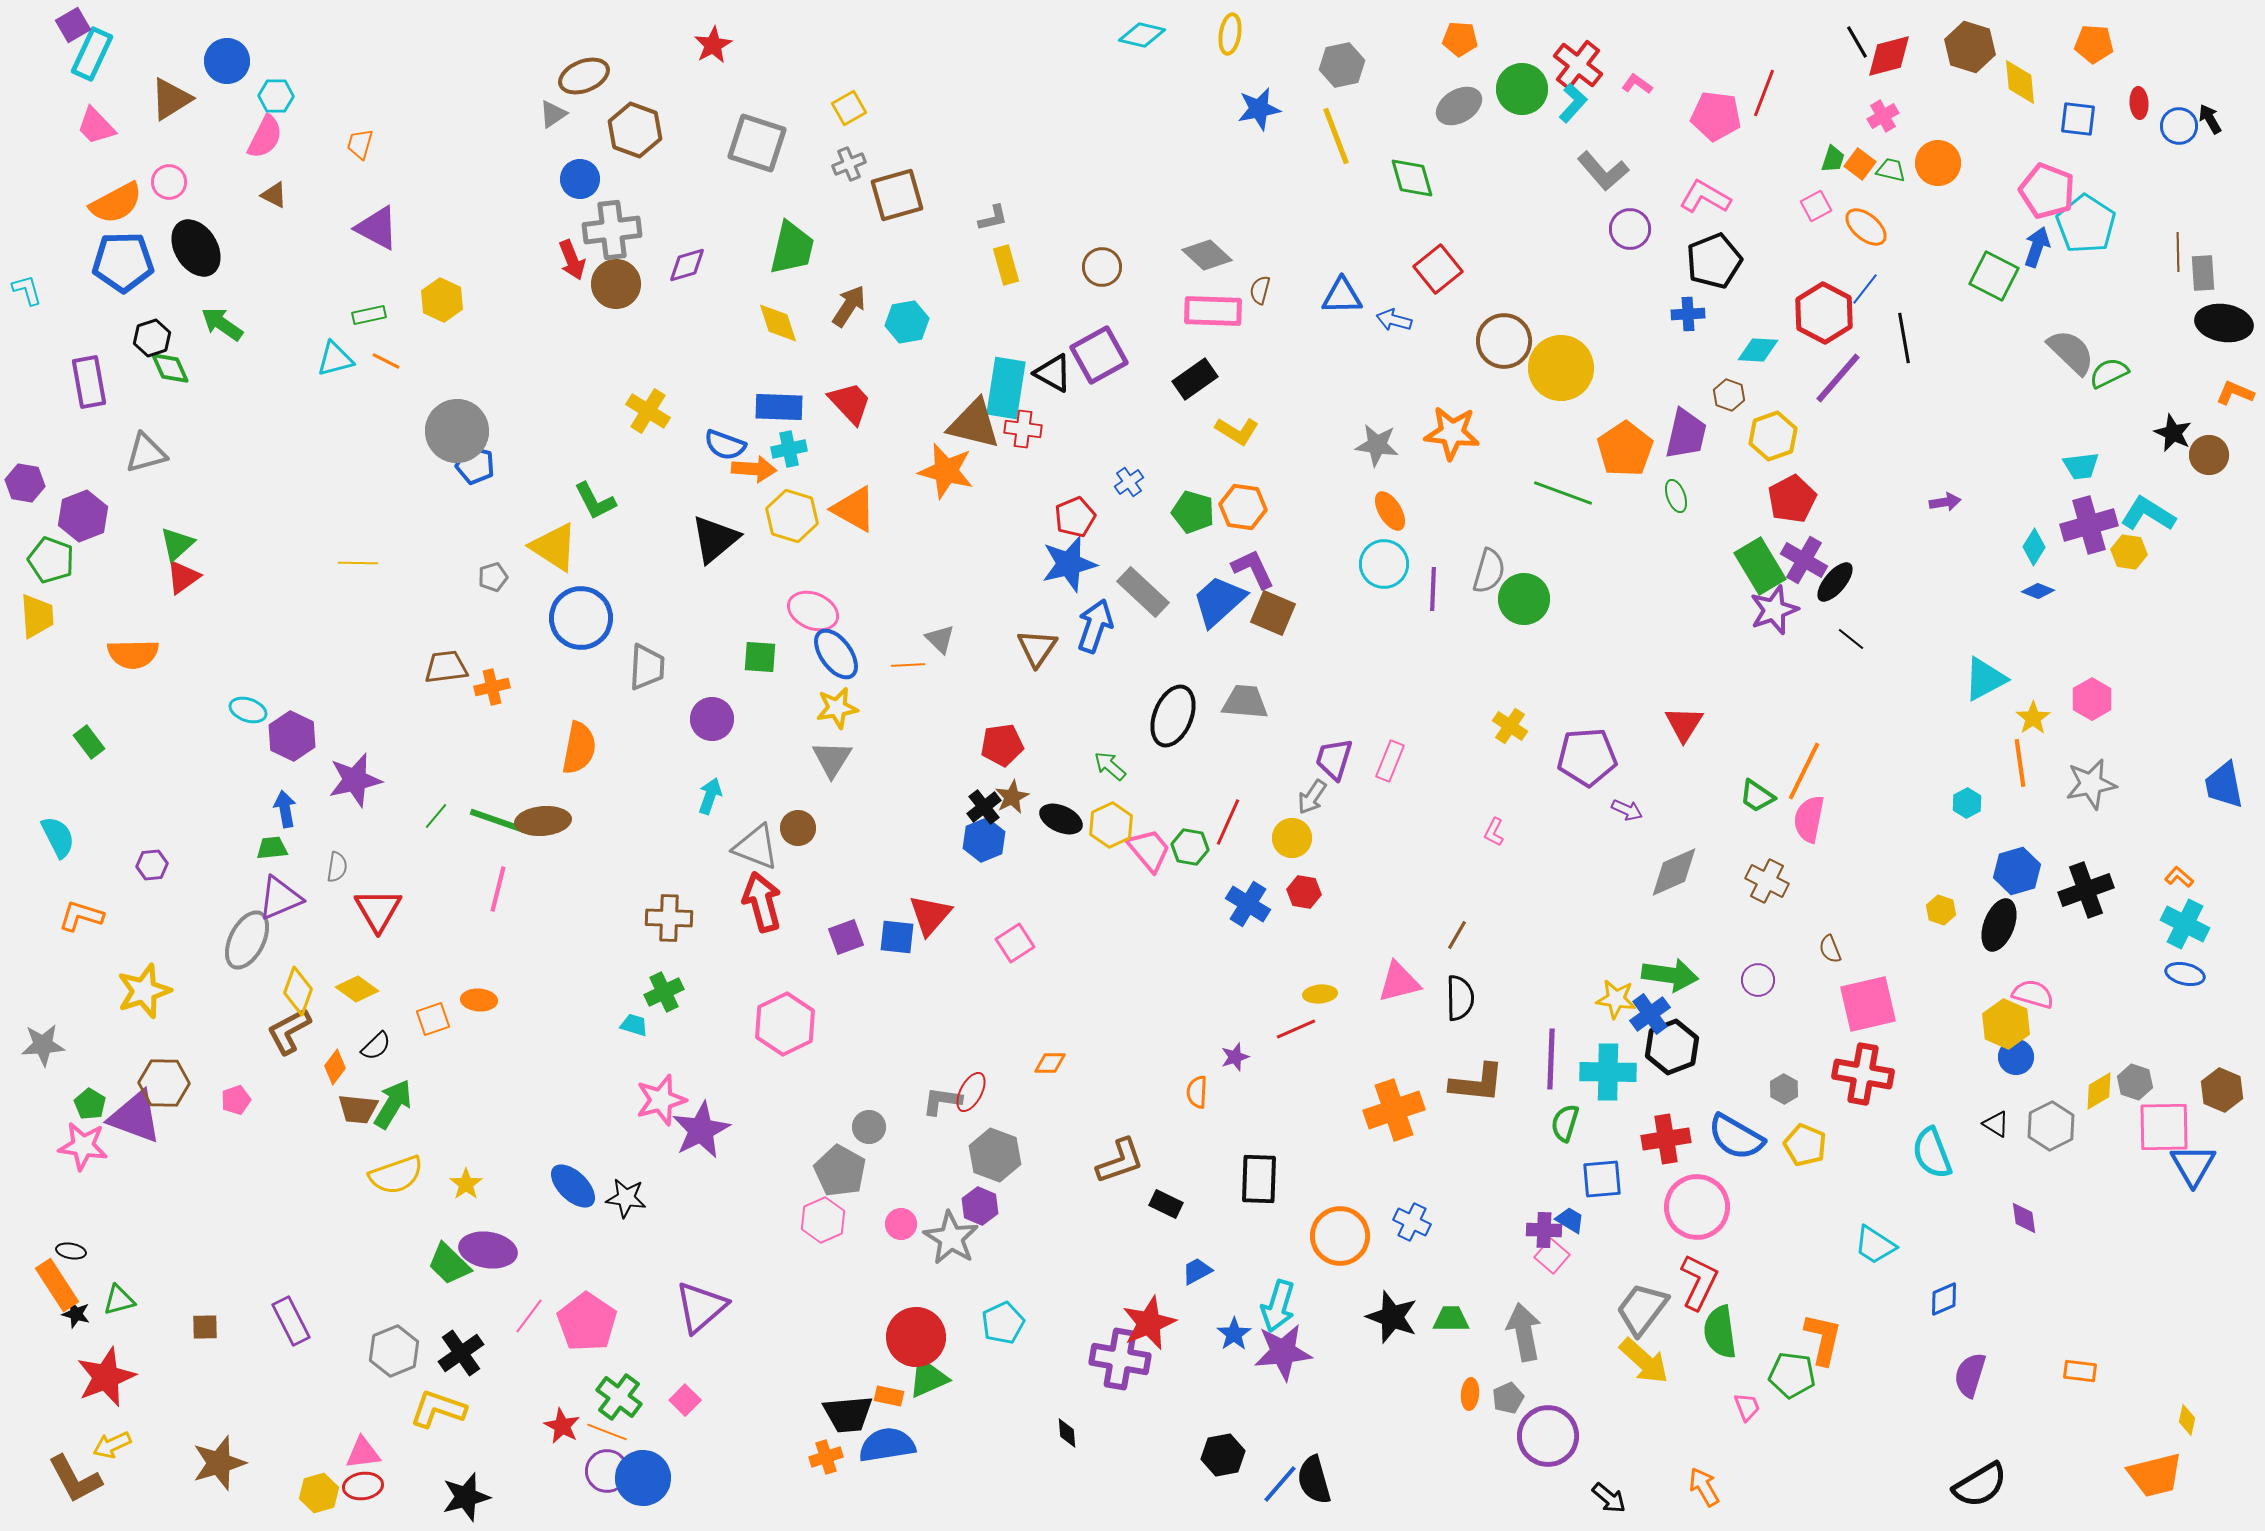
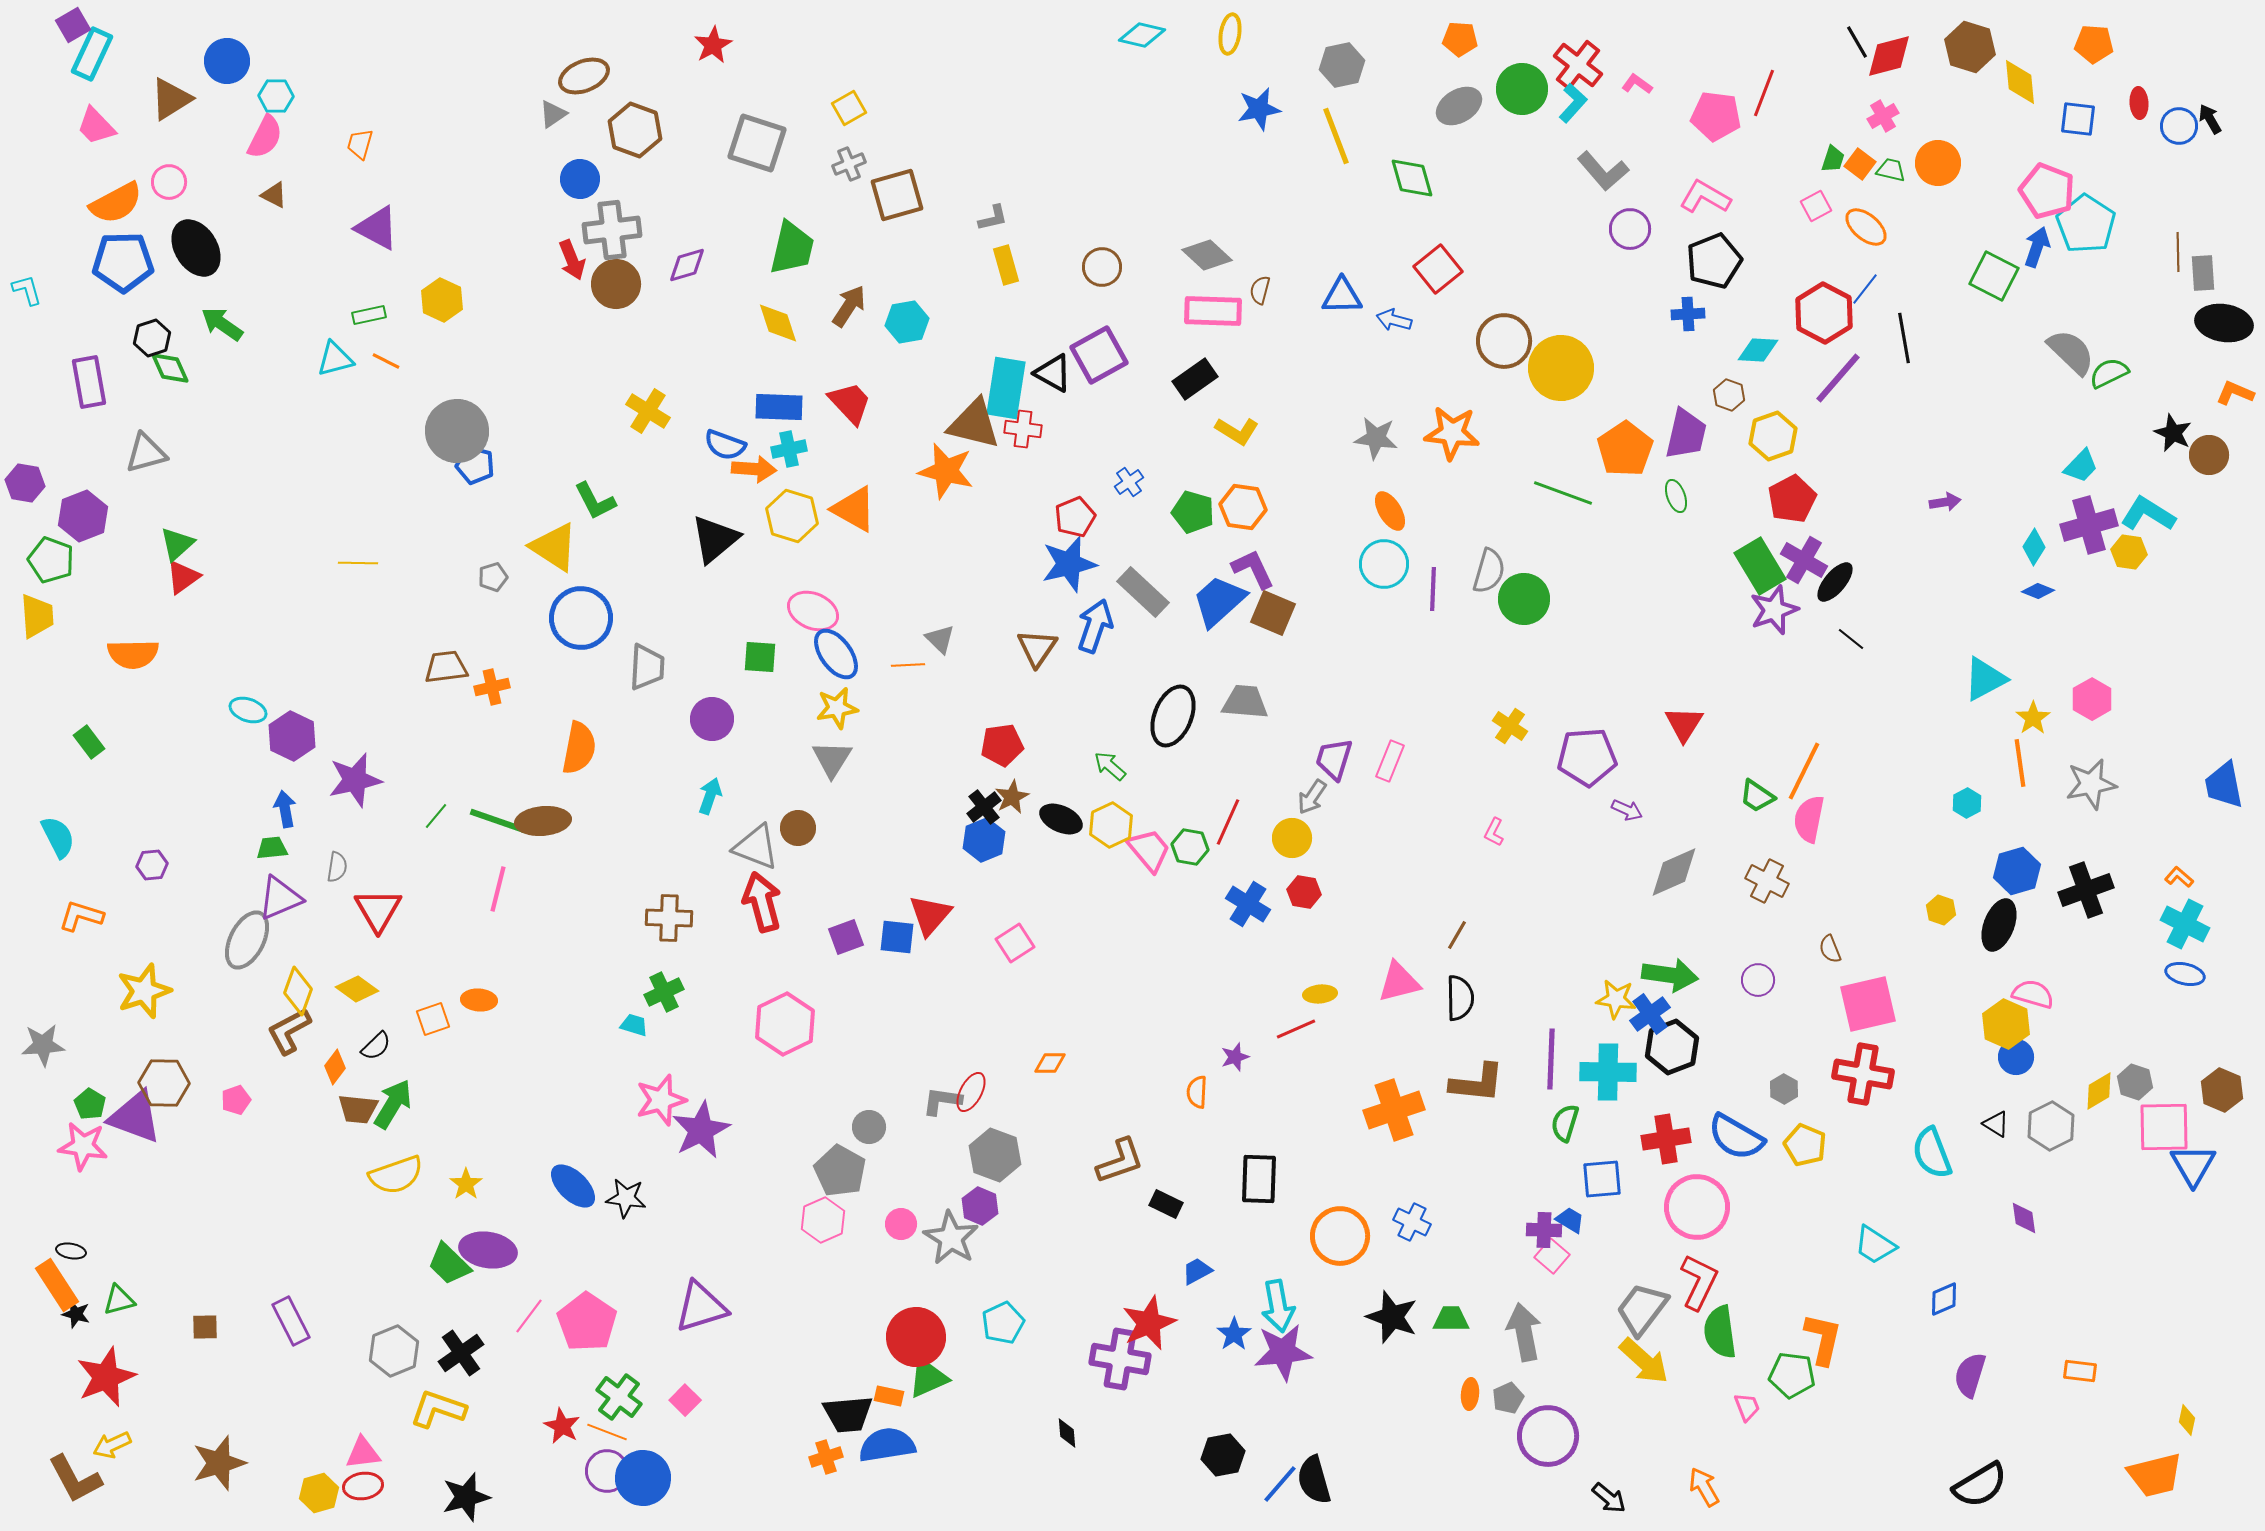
gray star at (1377, 445): moved 1 px left, 7 px up
cyan trapezoid at (2081, 466): rotated 39 degrees counterclockwise
cyan arrow at (1278, 1306): rotated 27 degrees counterclockwise
purple triangle at (701, 1307): rotated 24 degrees clockwise
